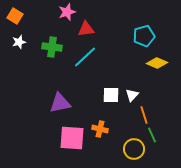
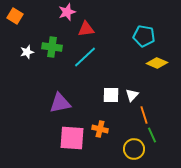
cyan pentagon: rotated 25 degrees clockwise
white star: moved 8 px right, 10 px down
